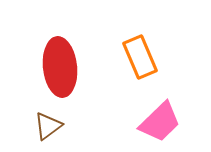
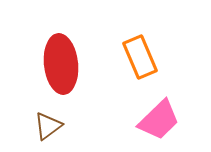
red ellipse: moved 1 px right, 3 px up
pink trapezoid: moved 1 px left, 2 px up
